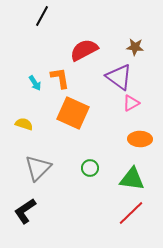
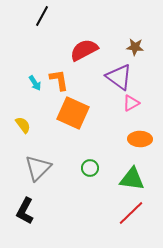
orange L-shape: moved 1 px left, 2 px down
yellow semicircle: moved 1 px left, 1 px down; rotated 36 degrees clockwise
black L-shape: rotated 28 degrees counterclockwise
